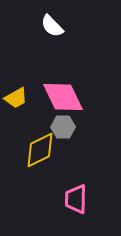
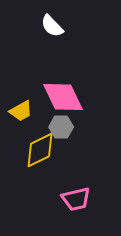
yellow trapezoid: moved 5 px right, 13 px down
gray hexagon: moved 2 px left
pink trapezoid: rotated 104 degrees counterclockwise
